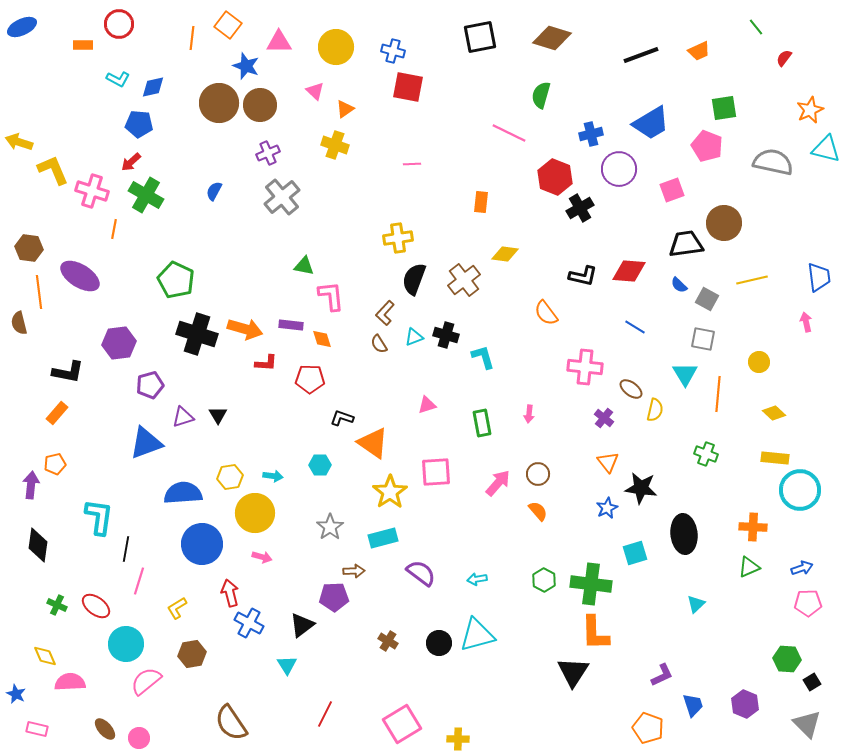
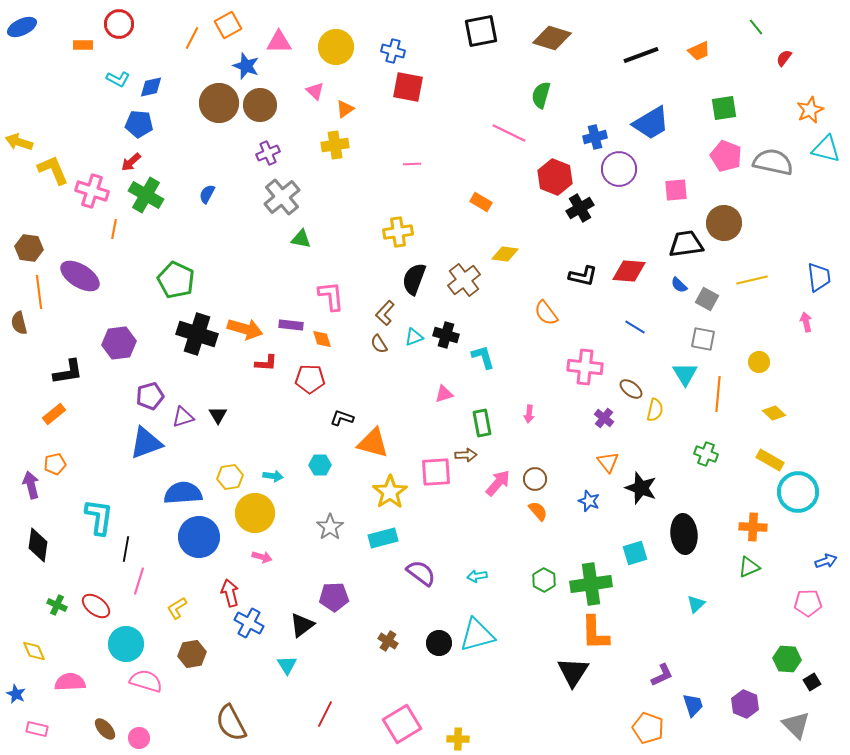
orange square at (228, 25): rotated 24 degrees clockwise
black square at (480, 37): moved 1 px right, 6 px up
orange line at (192, 38): rotated 20 degrees clockwise
blue diamond at (153, 87): moved 2 px left
blue cross at (591, 134): moved 4 px right, 3 px down
yellow cross at (335, 145): rotated 28 degrees counterclockwise
pink pentagon at (707, 146): moved 19 px right, 10 px down
pink square at (672, 190): moved 4 px right; rotated 15 degrees clockwise
blue semicircle at (214, 191): moved 7 px left, 3 px down
orange rectangle at (481, 202): rotated 65 degrees counterclockwise
yellow cross at (398, 238): moved 6 px up
green triangle at (304, 266): moved 3 px left, 27 px up
black L-shape at (68, 372): rotated 20 degrees counterclockwise
purple pentagon at (150, 385): moved 11 px down
pink triangle at (427, 405): moved 17 px right, 11 px up
orange rectangle at (57, 413): moved 3 px left, 1 px down; rotated 10 degrees clockwise
orange triangle at (373, 443): rotated 20 degrees counterclockwise
yellow rectangle at (775, 458): moved 5 px left, 2 px down; rotated 24 degrees clockwise
brown circle at (538, 474): moved 3 px left, 5 px down
purple arrow at (31, 485): rotated 20 degrees counterclockwise
black star at (641, 488): rotated 12 degrees clockwise
cyan circle at (800, 490): moved 2 px left, 2 px down
blue star at (607, 508): moved 18 px left, 7 px up; rotated 25 degrees counterclockwise
blue circle at (202, 544): moved 3 px left, 7 px up
blue arrow at (802, 568): moved 24 px right, 7 px up
brown arrow at (354, 571): moved 112 px right, 116 px up
cyan arrow at (477, 579): moved 3 px up
green cross at (591, 584): rotated 15 degrees counterclockwise
yellow diamond at (45, 656): moved 11 px left, 5 px up
pink semicircle at (146, 681): rotated 56 degrees clockwise
brown semicircle at (231, 723): rotated 6 degrees clockwise
gray triangle at (807, 724): moved 11 px left, 1 px down
